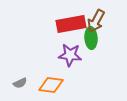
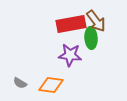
brown arrow: rotated 65 degrees counterclockwise
gray semicircle: rotated 56 degrees clockwise
